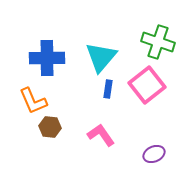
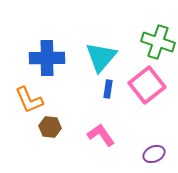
orange L-shape: moved 4 px left, 1 px up
